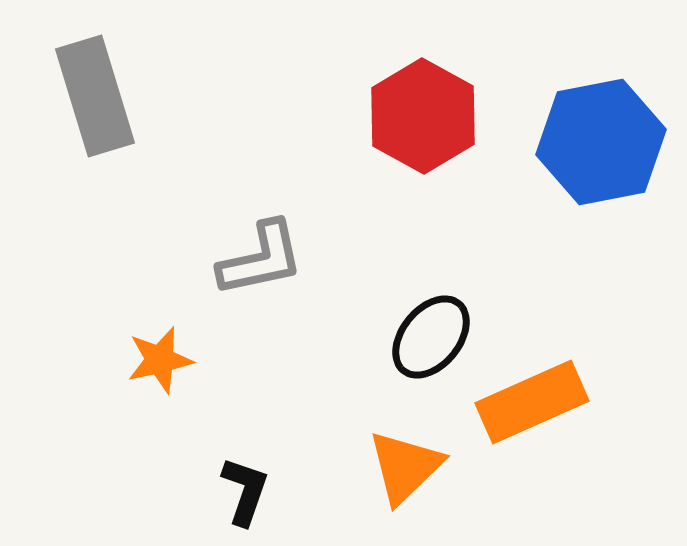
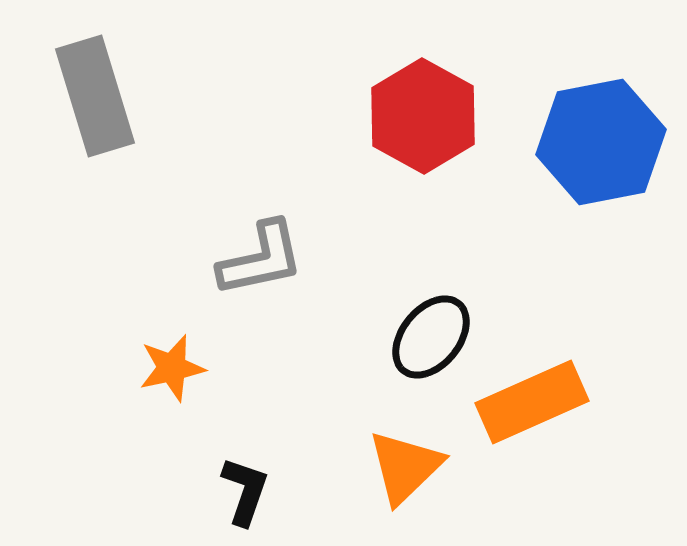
orange star: moved 12 px right, 8 px down
